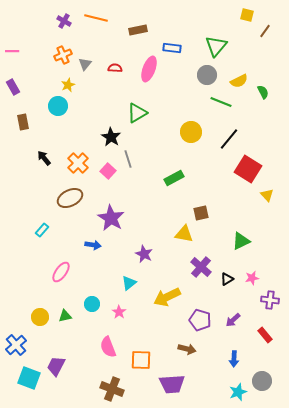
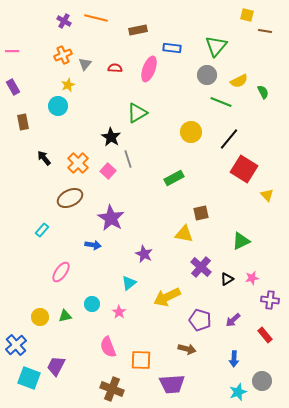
brown line at (265, 31): rotated 64 degrees clockwise
red square at (248, 169): moved 4 px left
